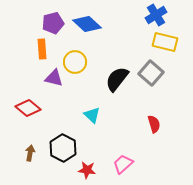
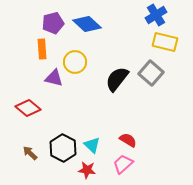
cyan triangle: moved 30 px down
red semicircle: moved 26 px left, 16 px down; rotated 42 degrees counterclockwise
brown arrow: rotated 56 degrees counterclockwise
